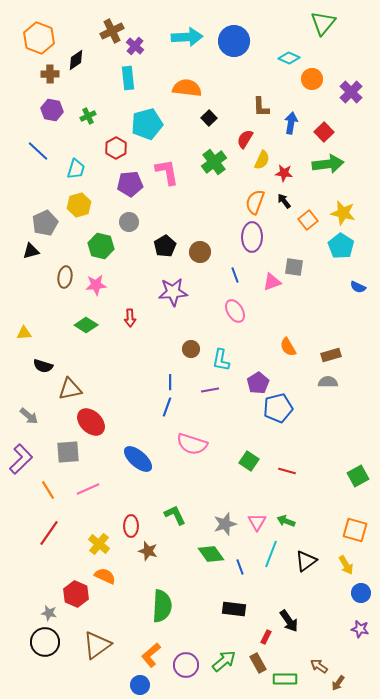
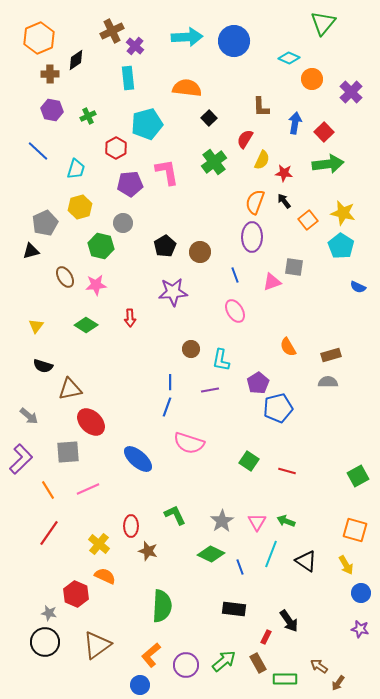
orange hexagon at (39, 38): rotated 16 degrees clockwise
blue arrow at (291, 123): moved 4 px right
yellow hexagon at (79, 205): moved 1 px right, 2 px down
gray circle at (129, 222): moved 6 px left, 1 px down
brown ellipse at (65, 277): rotated 40 degrees counterclockwise
yellow triangle at (24, 333): moved 12 px right, 7 px up; rotated 49 degrees counterclockwise
pink semicircle at (192, 444): moved 3 px left, 1 px up
gray star at (225, 524): moved 3 px left, 3 px up; rotated 15 degrees counterclockwise
green diamond at (211, 554): rotated 28 degrees counterclockwise
black triangle at (306, 561): rotated 50 degrees counterclockwise
